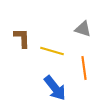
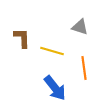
gray triangle: moved 3 px left, 2 px up
